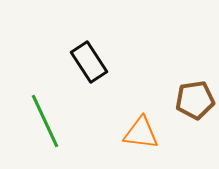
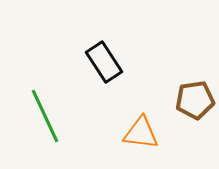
black rectangle: moved 15 px right
green line: moved 5 px up
